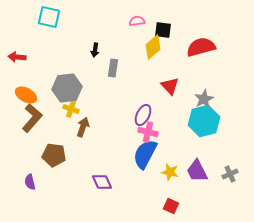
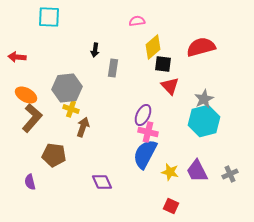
cyan square: rotated 10 degrees counterclockwise
black square: moved 34 px down
